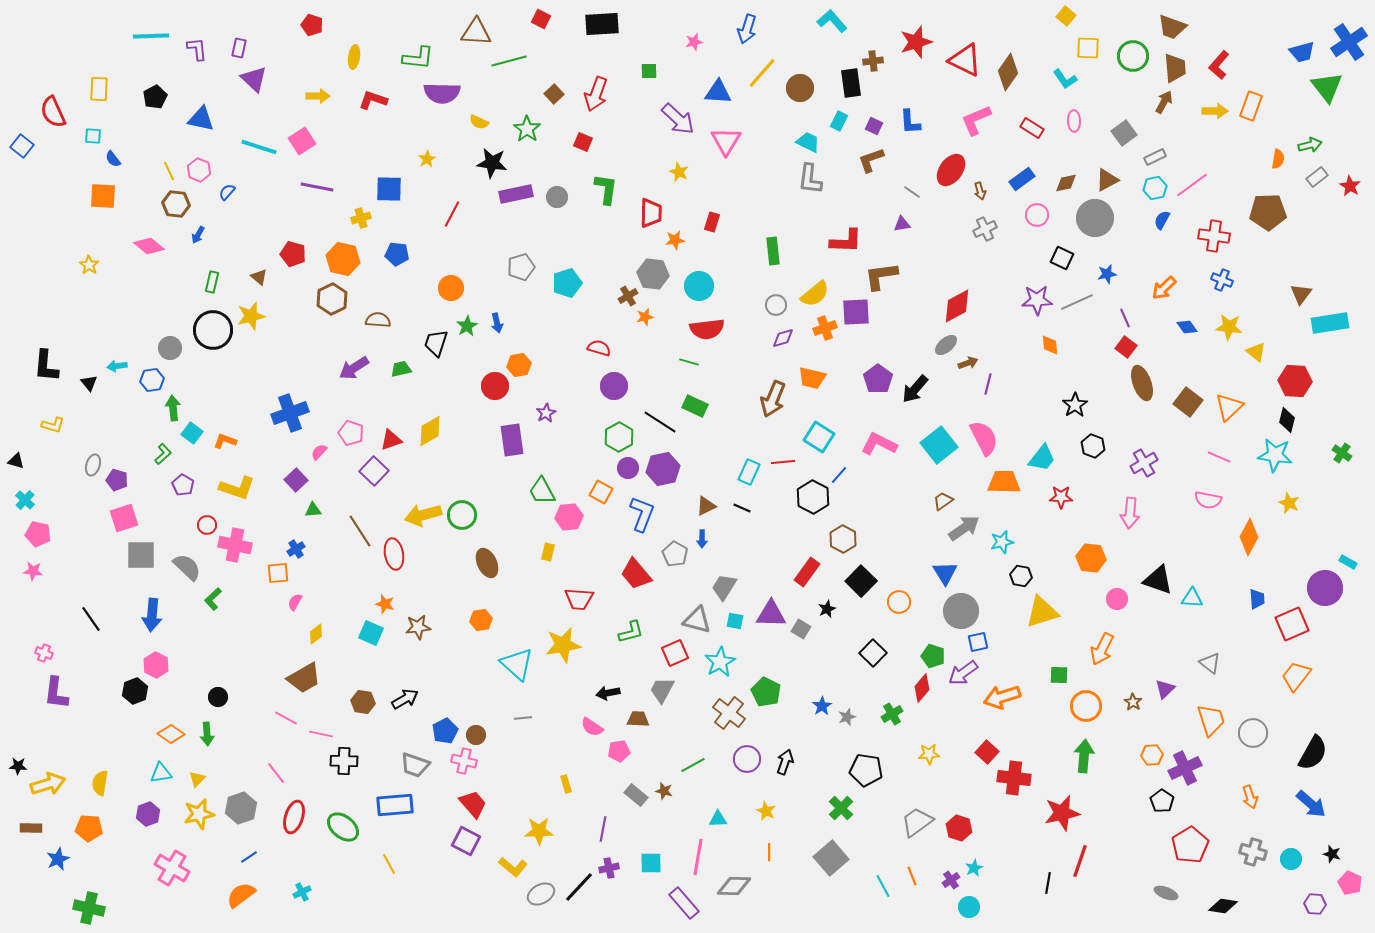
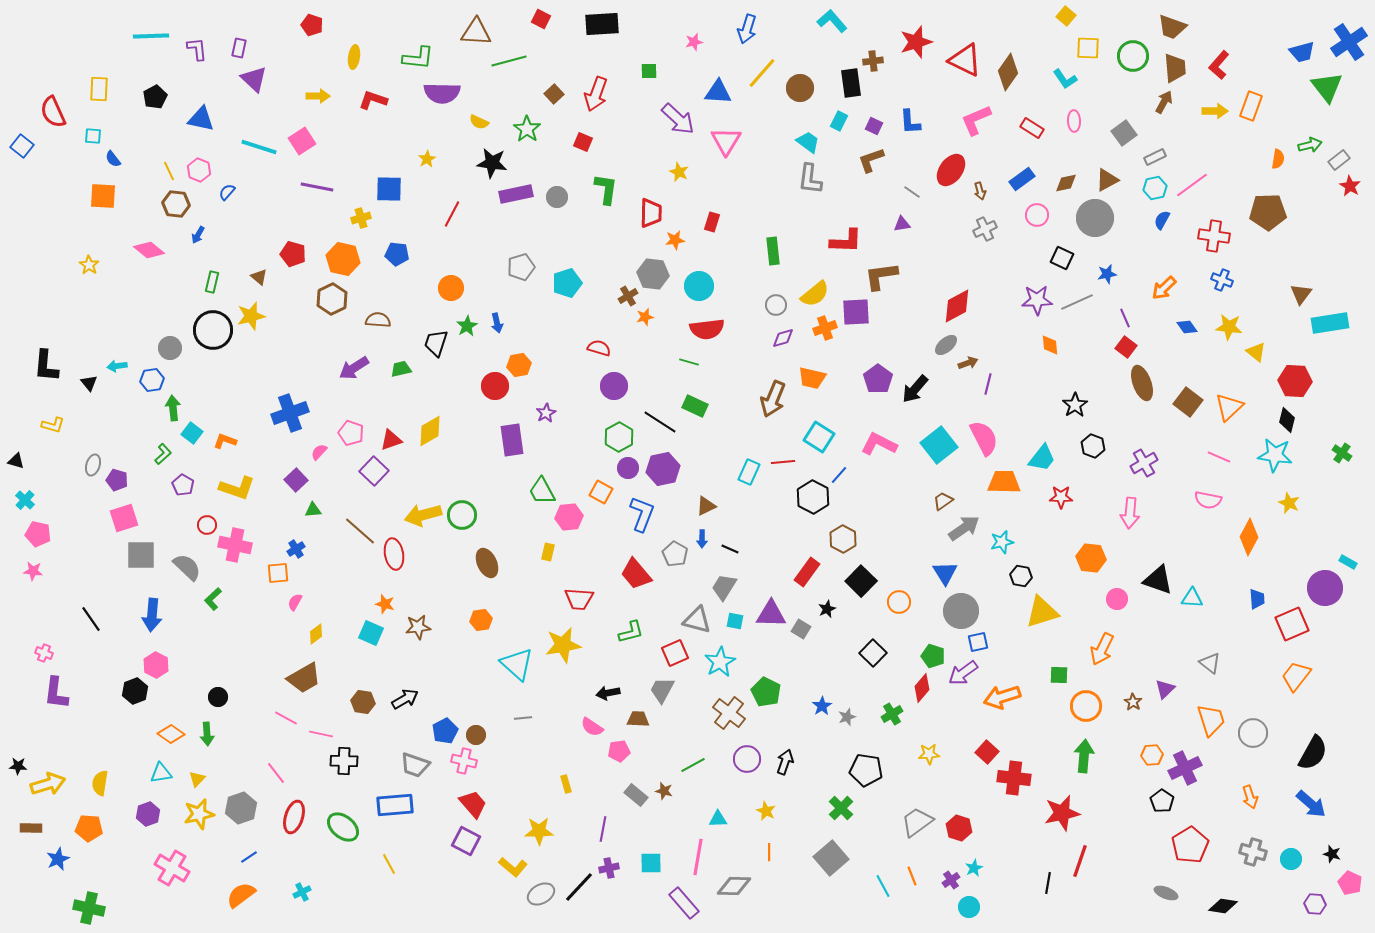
cyan trapezoid at (808, 142): rotated 10 degrees clockwise
gray rectangle at (1317, 177): moved 22 px right, 17 px up
pink diamond at (149, 246): moved 4 px down
black line at (742, 508): moved 12 px left, 41 px down
brown line at (360, 531): rotated 16 degrees counterclockwise
